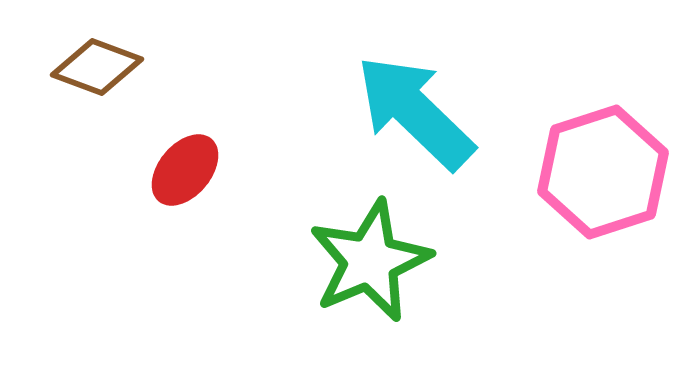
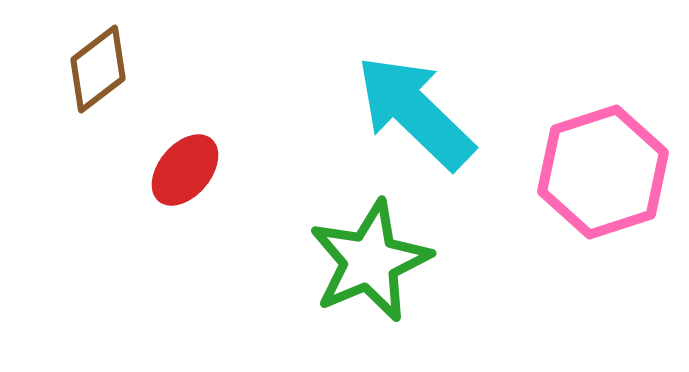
brown diamond: moved 1 px right, 2 px down; rotated 58 degrees counterclockwise
